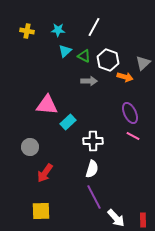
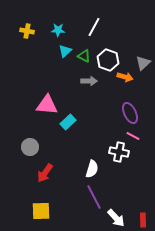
white cross: moved 26 px right, 11 px down; rotated 12 degrees clockwise
